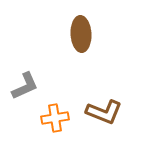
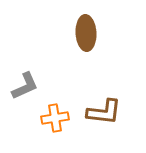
brown ellipse: moved 5 px right, 1 px up
brown L-shape: rotated 15 degrees counterclockwise
